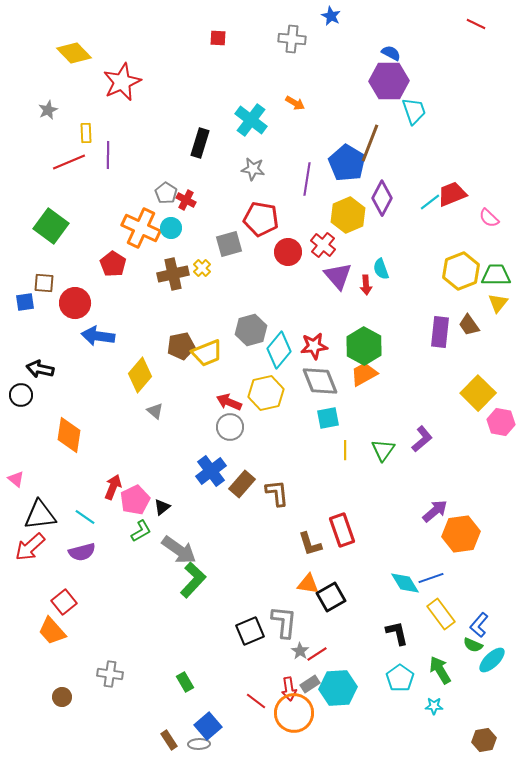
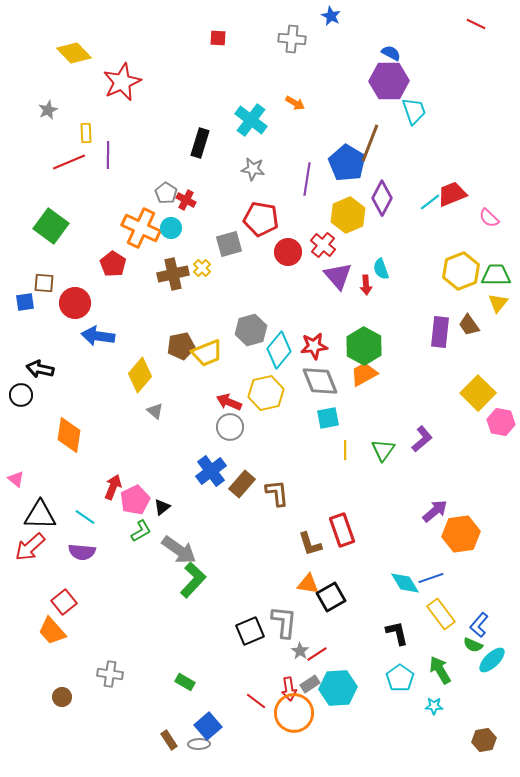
black triangle at (40, 515): rotated 8 degrees clockwise
purple semicircle at (82, 552): rotated 20 degrees clockwise
green rectangle at (185, 682): rotated 30 degrees counterclockwise
